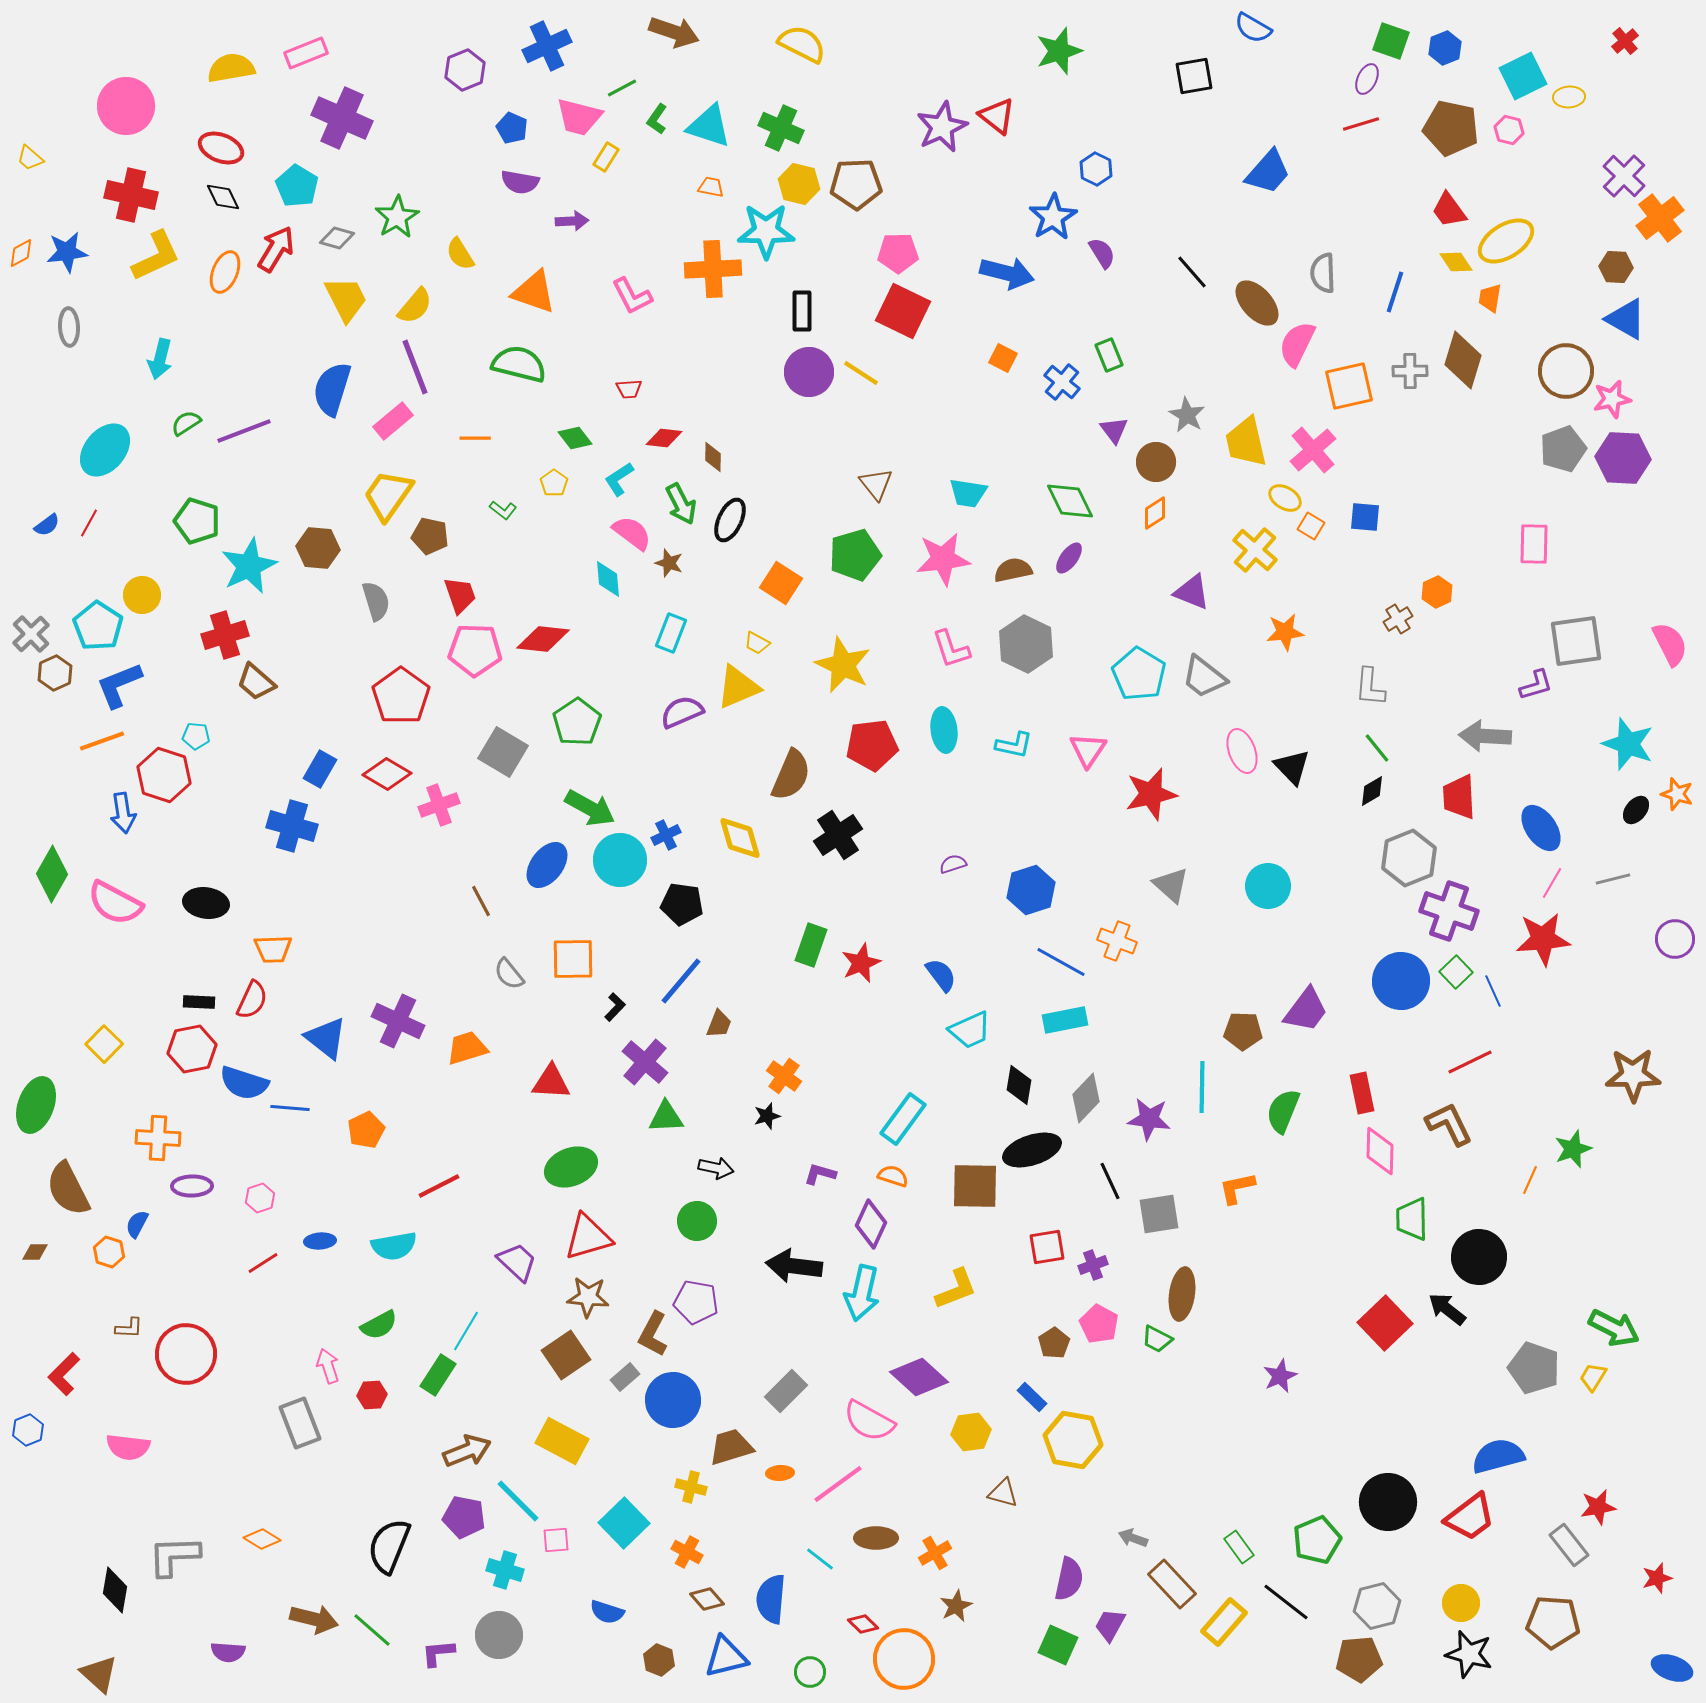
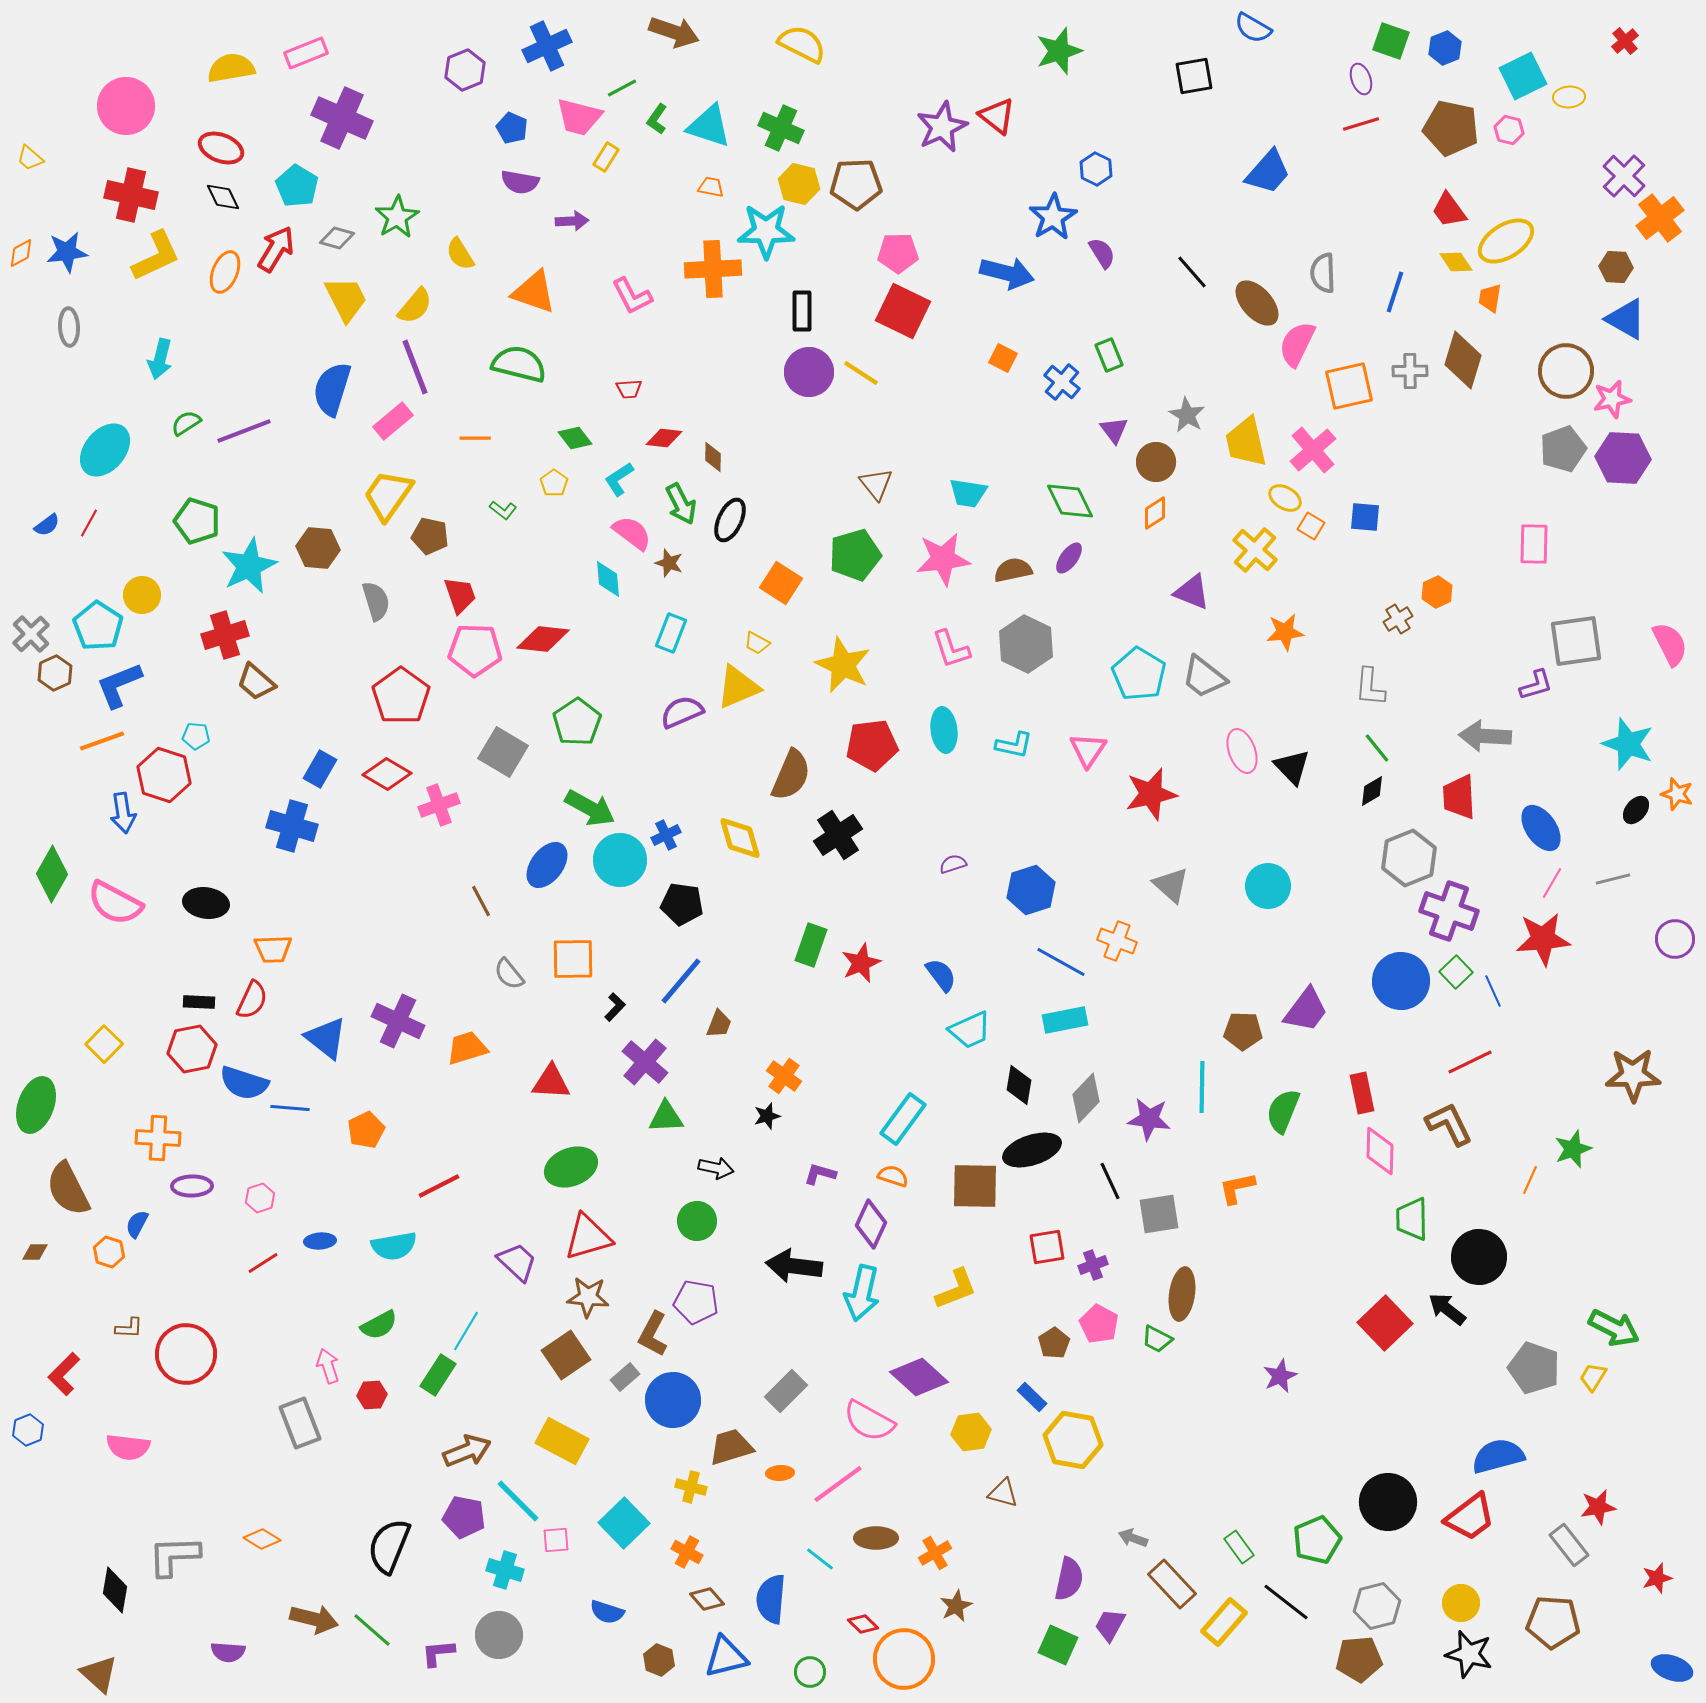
purple ellipse at (1367, 79): moved 6 px left; rotated 44 degrees counterclockwise
